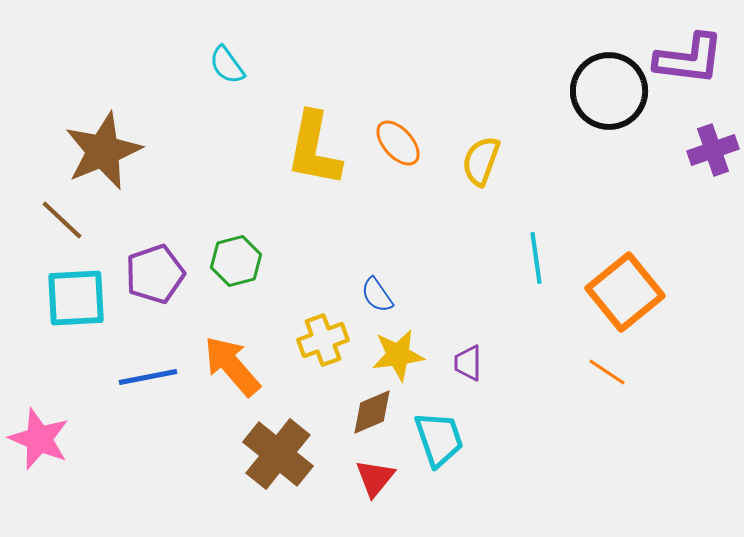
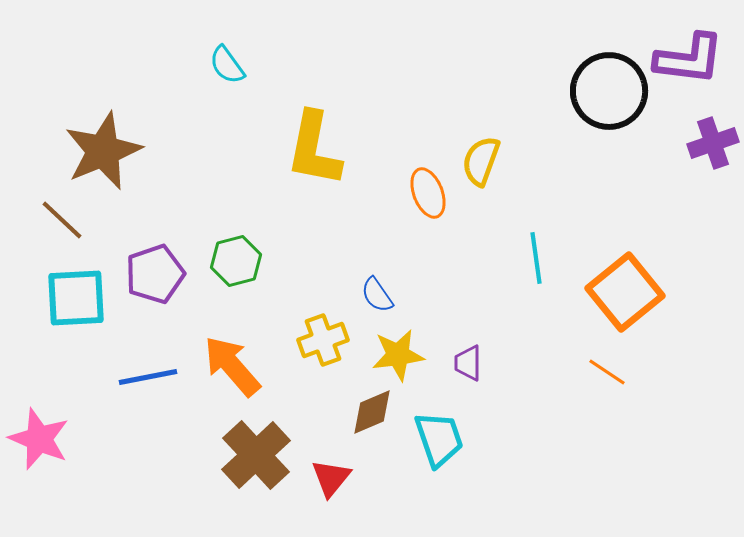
orange ellipse: moved 30 px right, 50 px down; rotated 21 degrees clockwise
purple cross: moved 7 px up
brown cross: moved 22 px left, 1 px down; rotated 8 degrees clockwise
red triangle: moved 44 px left
